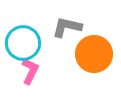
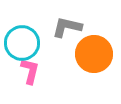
cyan circle: moved 1 px left
pink L-shape: rotated 12 degrees counterclockwise
